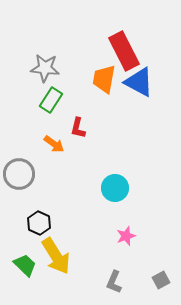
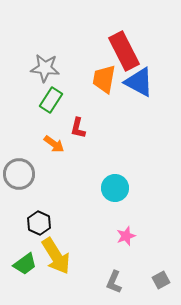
green trapezoid: moved 1 px up; rotated 100 degrees clockwise
